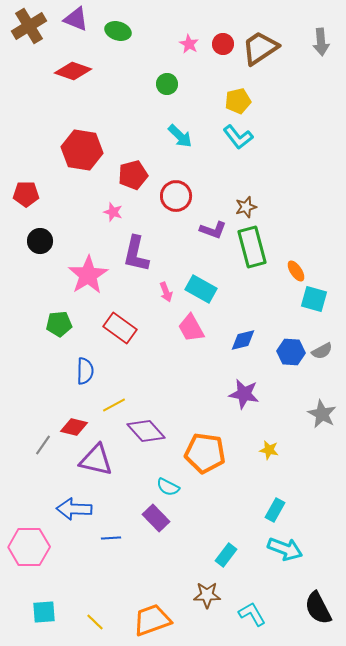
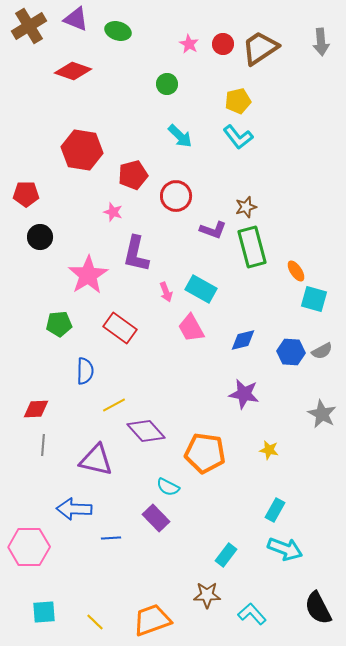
black circle at (40, 241): moved 4 px up
red diamond at (74, 427): moved 38 px left, 18 px up; rotated 16 degrees counterclockwise
gray line at (43, 445): rotated 30 degrees counterclockwise
cyan L-shape at (252, 614): rotated 12 degrees counterclockwise
